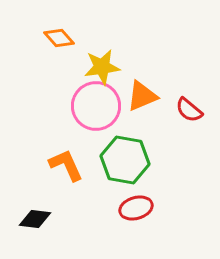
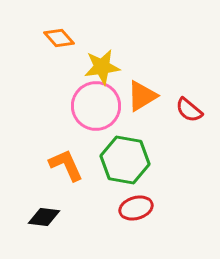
orange triangle: rotated 8 degrees counterclockwise
black diamond: moved 9 px right, 2 px up
